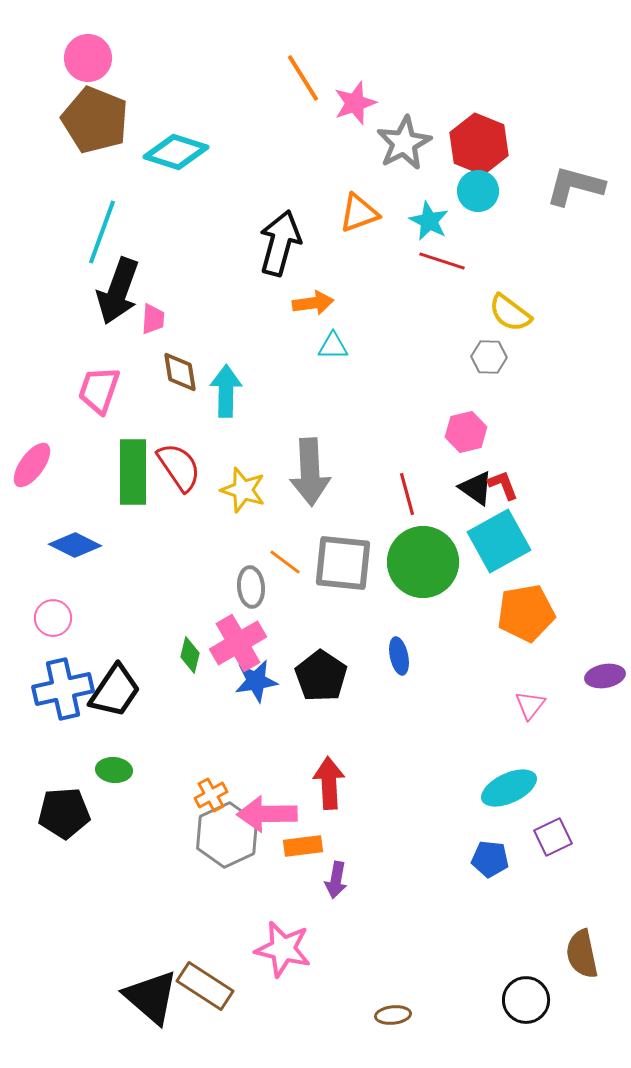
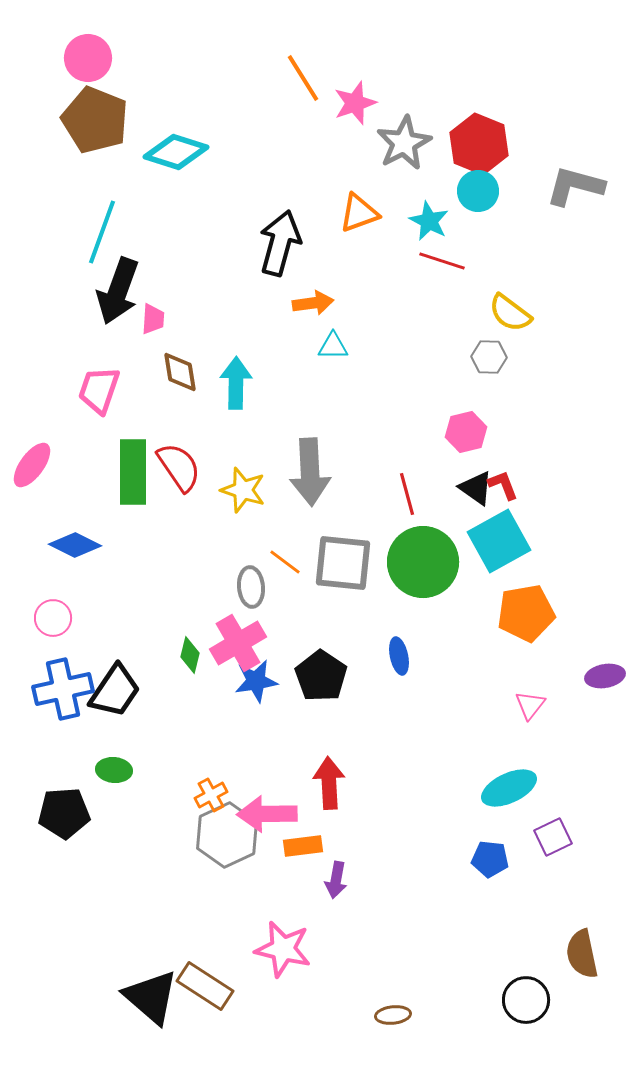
cyan arrow at (226, 391): moved 10 px right, 8 px up
